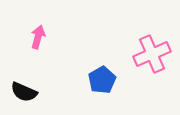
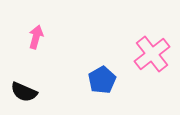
pink arrow: moved 2 px left
pink cross: rotated 15 degrees counterclockwise
